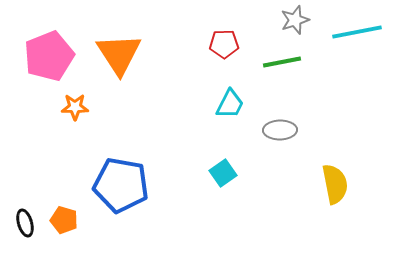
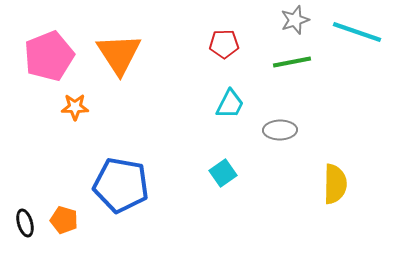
cyan line: rotated 30 degrees clockwise
green line: moved 10 px right
yellow semicircle: rotated 12 degrees clockwise
